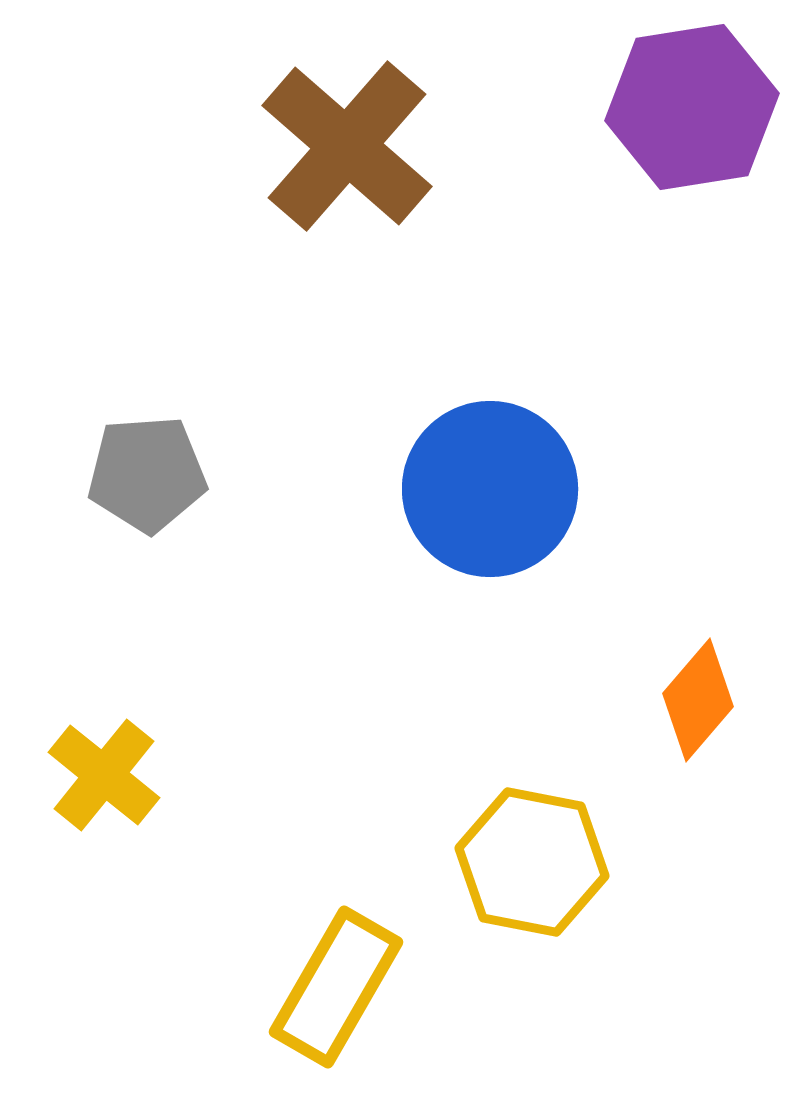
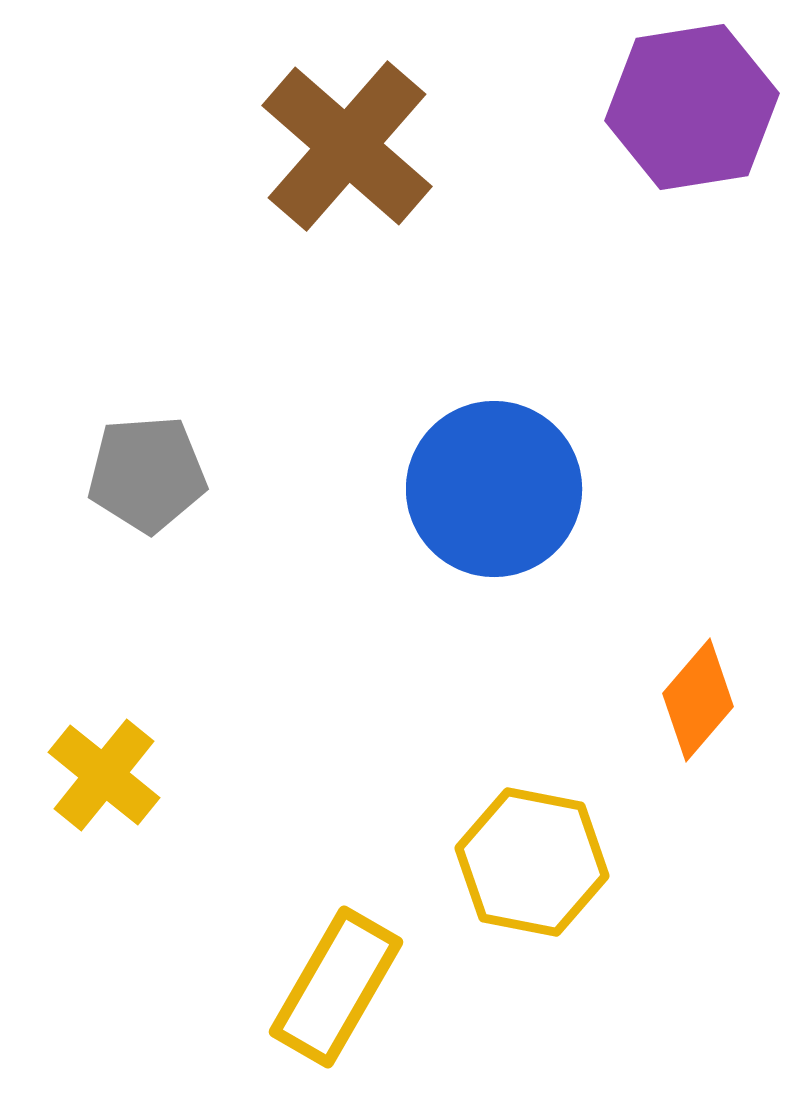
blue circle: moved 4 px right
